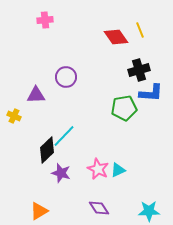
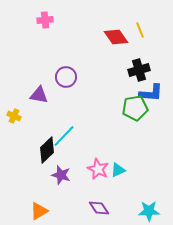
purple triangle: moved 3 px right; rotated 12 degrees clockwise
green pentagon: moved 11 px right
purple star: moved 2 px down
